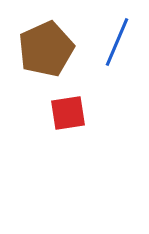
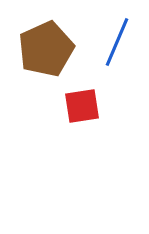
red square: moved 14 px right, 7 px up
